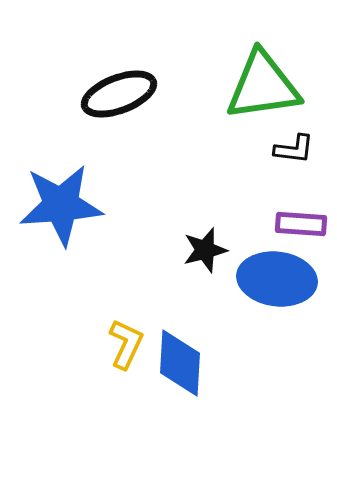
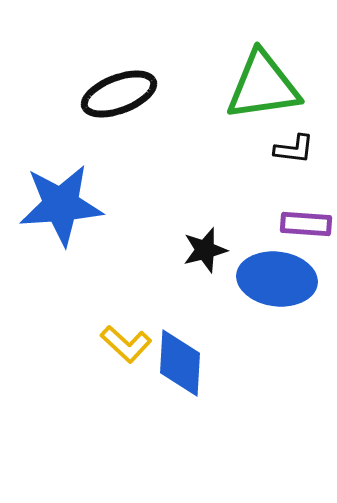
purple rectangle: moved 5 px right
yellow L-shape: rotated 108 degrees clockwise
